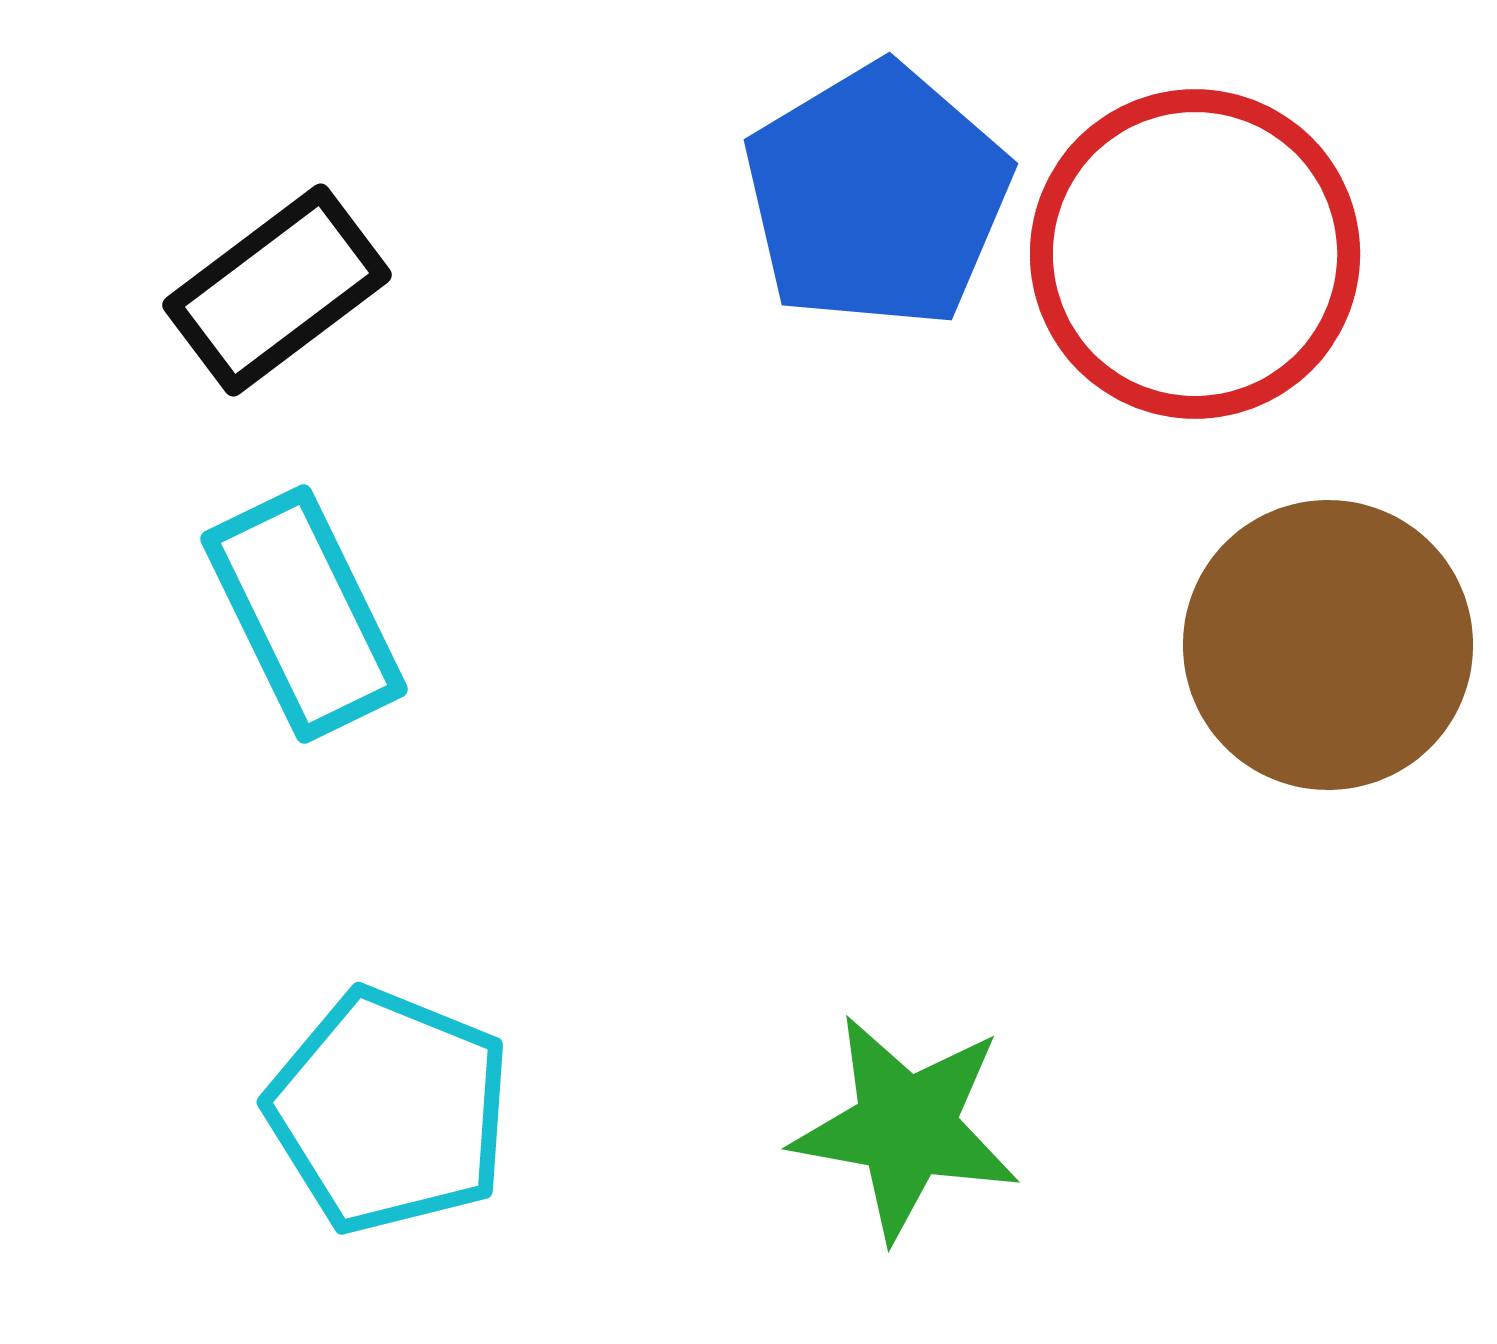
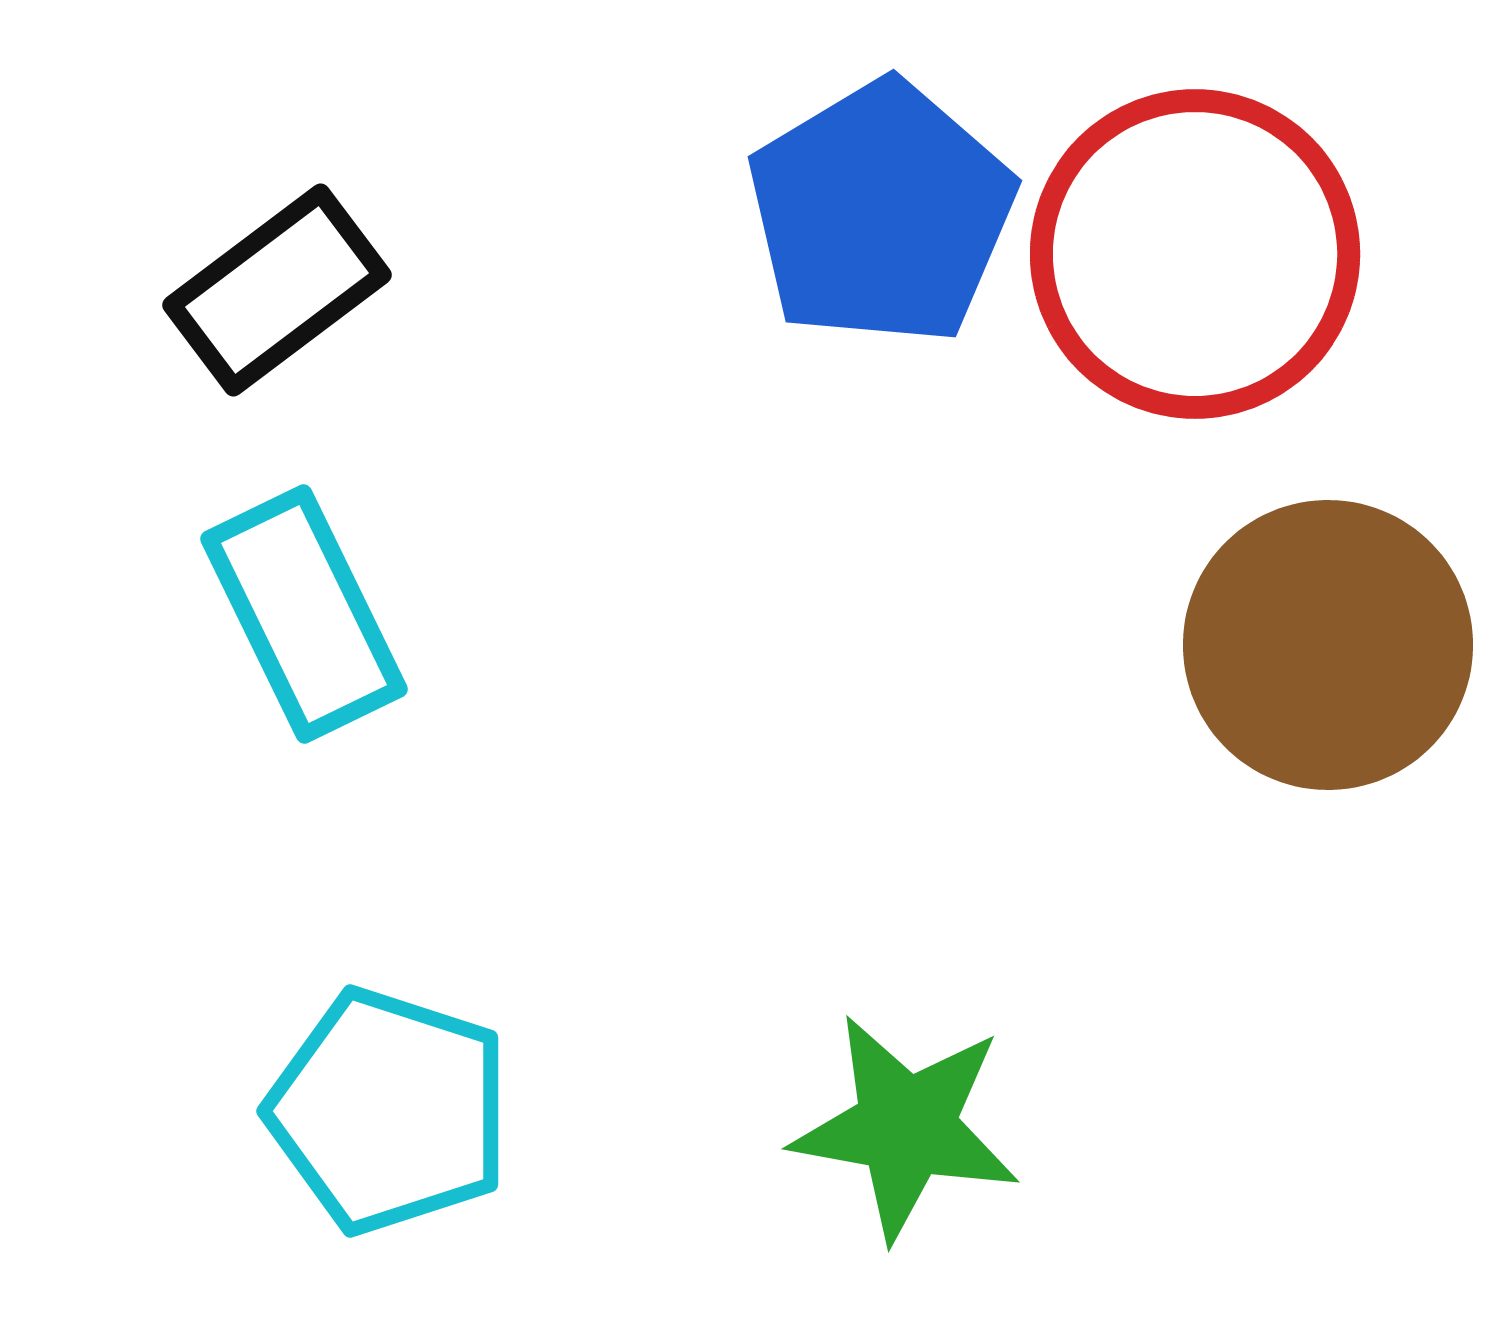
blue pentagon: moved 4 px right, 17 px down
cyan pentagon: rotated 4 degrees counterclockwise
